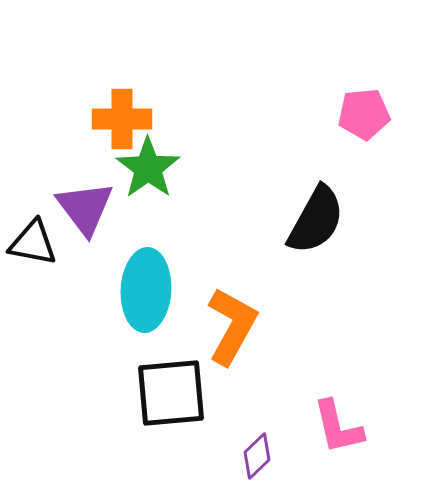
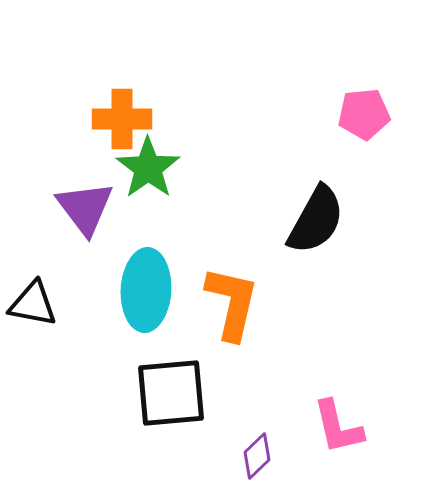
black triangle: moved 61 px down
orange L-shape: moved 23 px up; rotated 16 degrees counterclockwise
